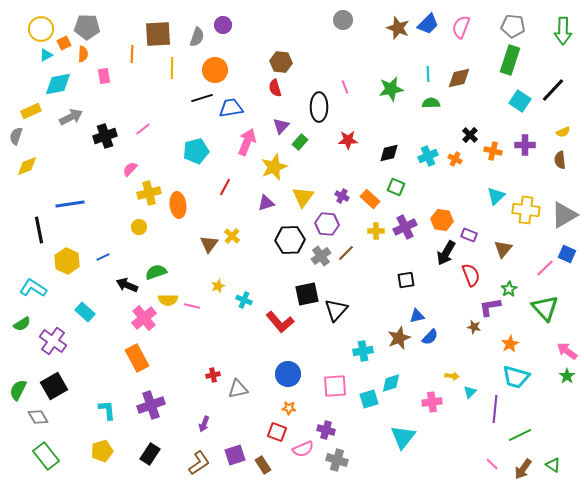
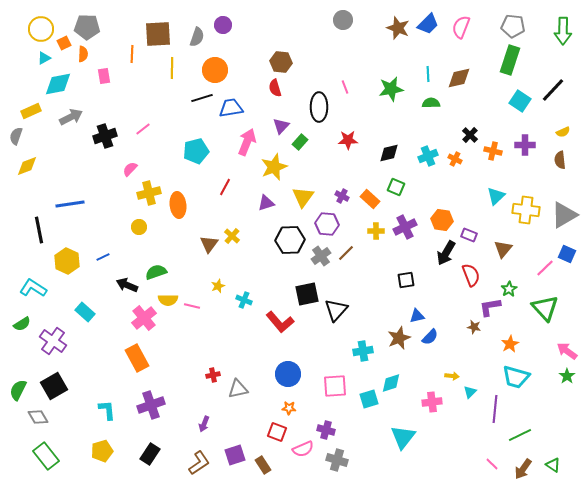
cyan triangle at (46, 55): moved 2 px left, 3 px down
